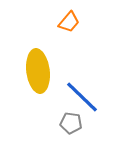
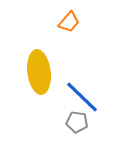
yellow ellipse: moved 1 px right, 1 px down
gray pentagon: moved 6 px right, 1 px up
